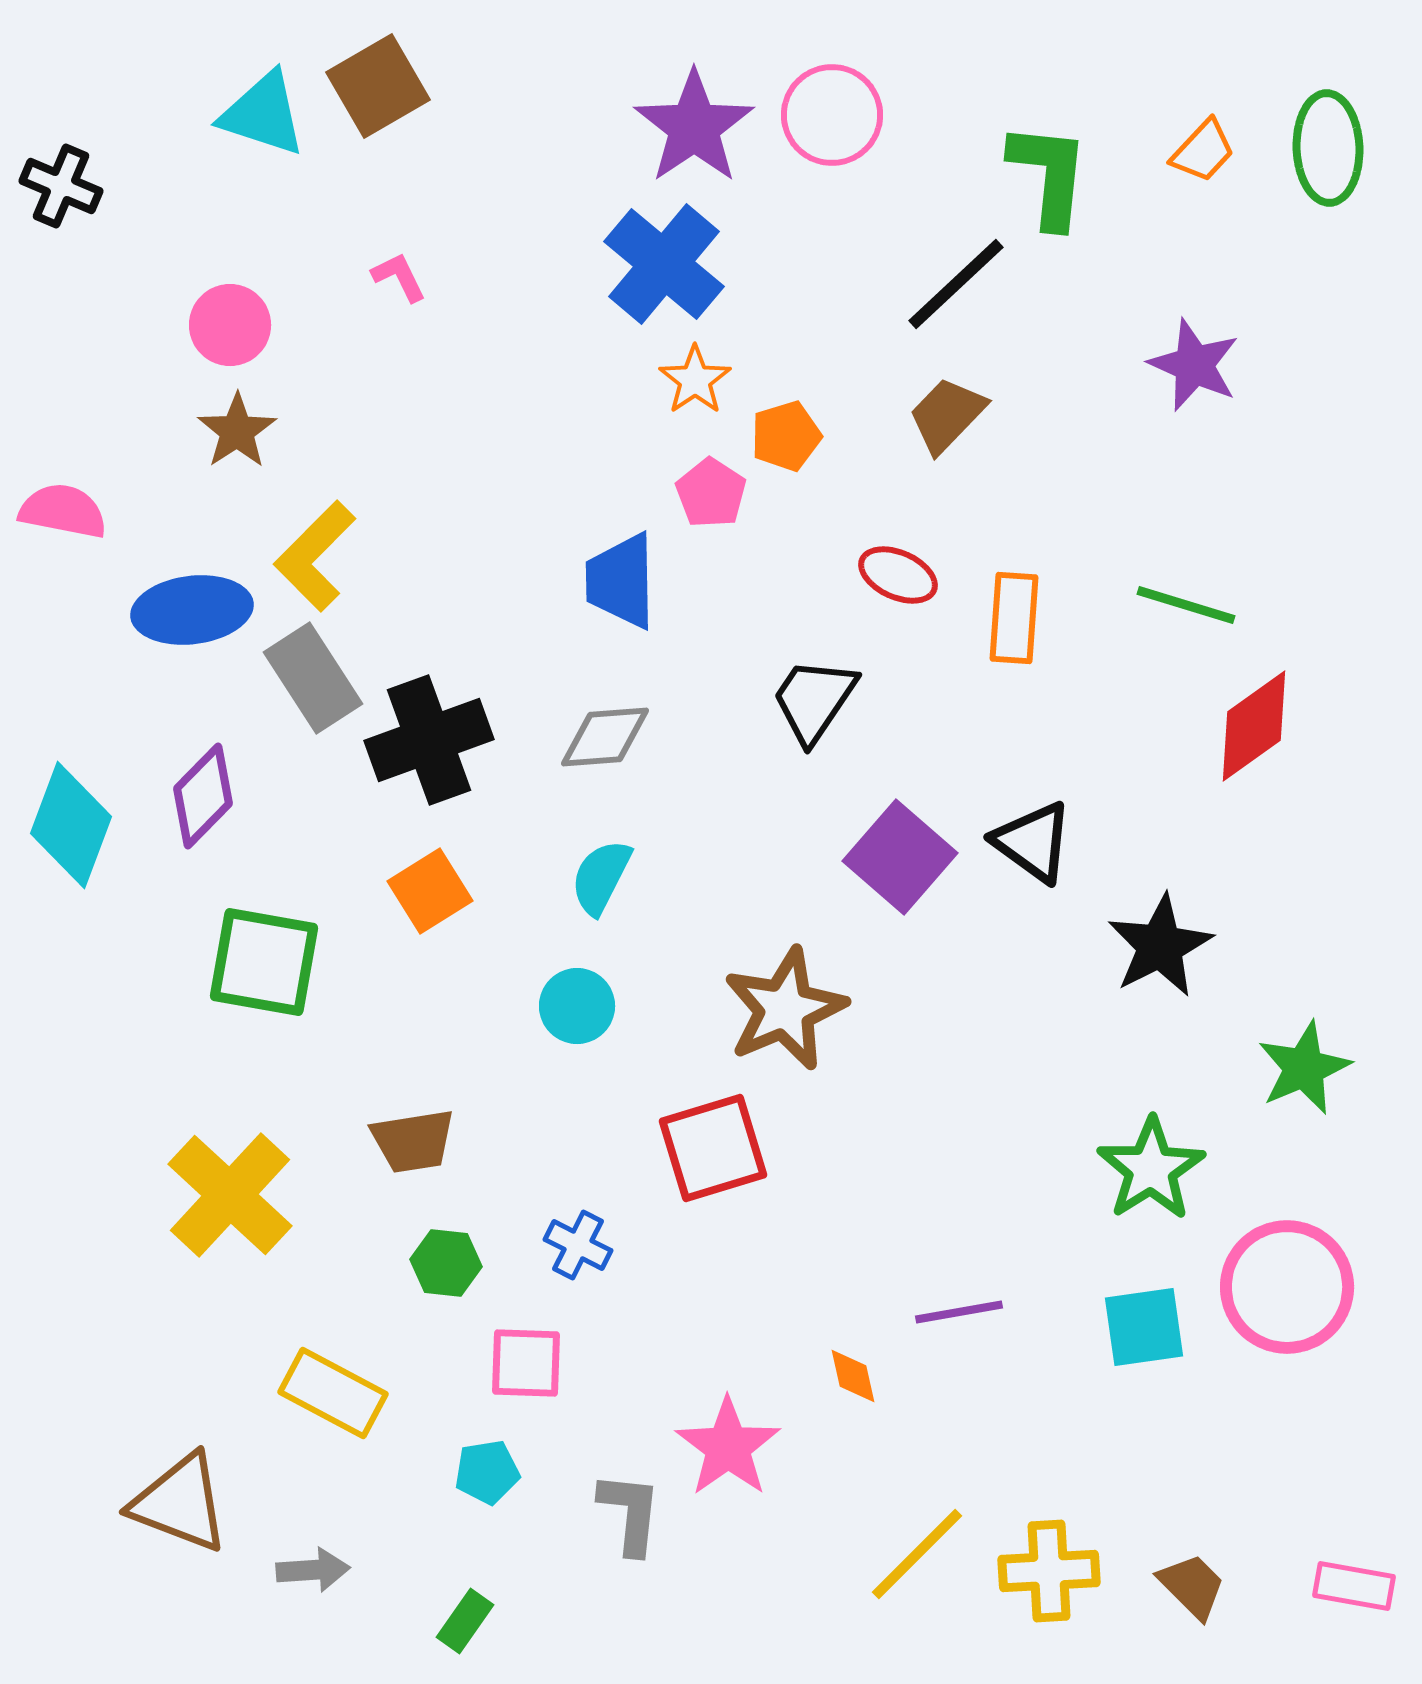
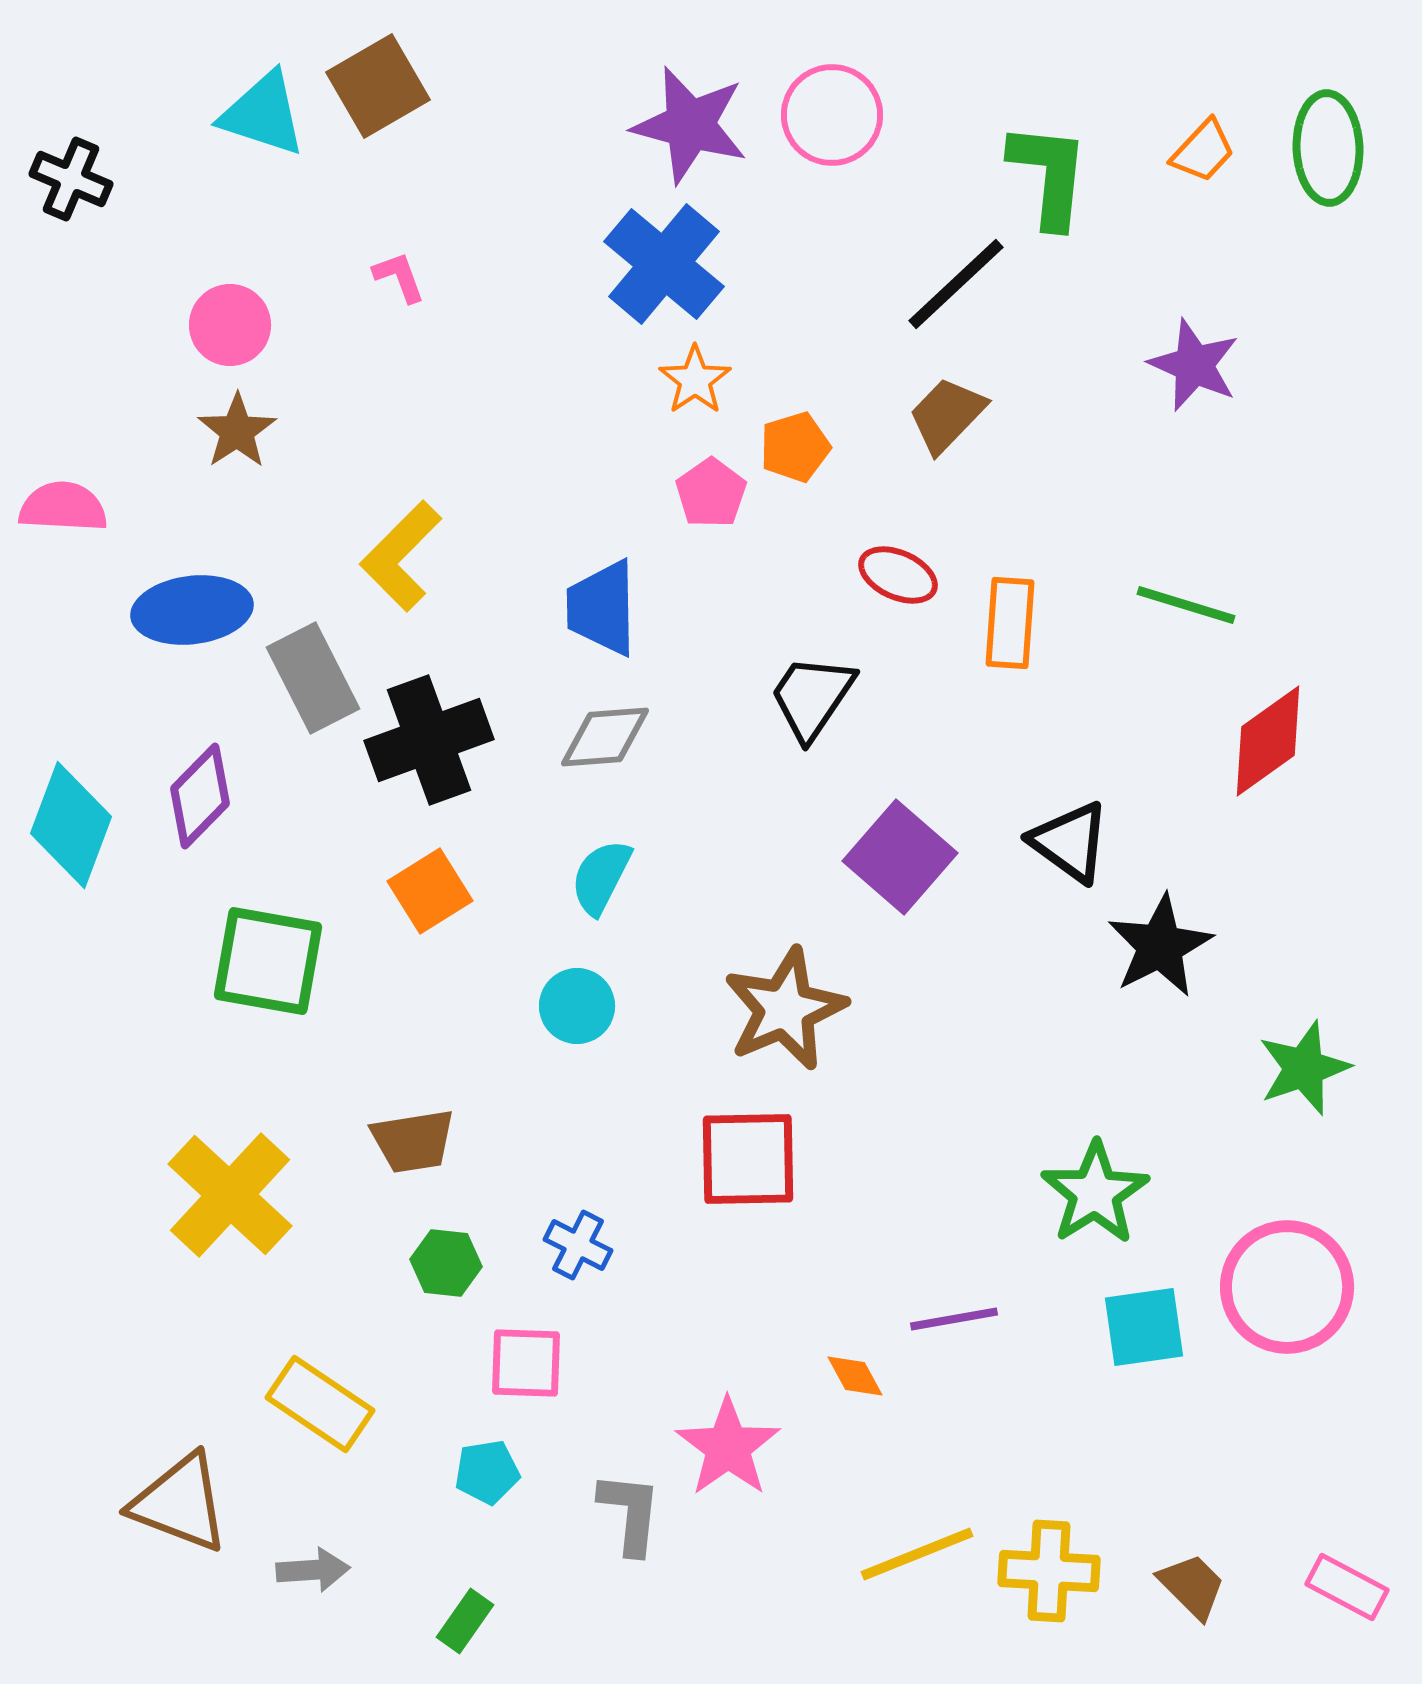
purple star at (694, 127): moved 4 px left, 2 px up; rotated 23 degrees counterclockwise
black cross at (61, 186): moved 10 px right, 7 px up
pink L-shape at (399, 277): rotated 6 degrees clockwise
orange pentagon at (786, 436): moved 9 px right, 11 px down
pink pentagon at (711, 493): rotated 4 degrees clockwise
pink semicircle at (63, 511): moved 4 px up; rotated 8 degrees counterclockwise
yellow L-shape at (315, 556): moved 86 px right
blue trapezoid at (621, 581): moved 19 px left, 27 px down
orange rectangle at (1014, 618): moved 4 px left, 5 px down
gray rectangle at (313, 678): rotated 6 degrees clockwise
black trapezoid at (814, 700): moved 2 px left, 3 px up
red diamond at (1254, 726): moved 14 px right, 15 px down
purple diamond at (203, 796): moved 3 px left
black triangle at (1033, 842): moved 37 px right
green square at (264, 962): moved 4 px right, 1 px up
green star at (1304, 1068): rotated 4 degrees clockwise
red square at (713, 1148): moved 35 px right, 11 px down; rotated 16 degrees clockwise
green star at (1151, 1169): moved 56 px left, 24 px down
purple line at (959, 1312): moved 5 px left, 7 px down
orange diamond at (853, 1376): moved 2 px right; rotated 16 degrees counterclockwise
yellow rectangle at (333, 1393): moved 13 px left, 11 px down; rotated 6 degrees clockwise
yellow line at (917, 1554): rotated 23 degrees clockwise
yellow cross at (1049, 1571): rotated 6 degrees clockwise
pink rectangle at (1354, 1586): moved 7 px left, 1 px down; rotated 18 degrees clockwise
